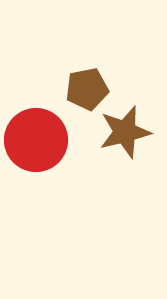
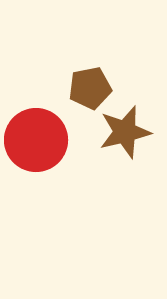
brown pentagon: moved 3 px right, 1 px up
